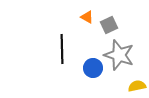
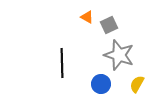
black line: moved 14 px down
blue circle: moved 8 px right, 16 px down
yellow semicircle: moved 2 px up; rotated 48 degrees counterclockwise
